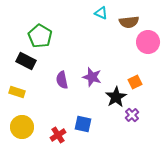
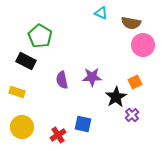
brown semicircle: moved 2 px right, 1 px down; rotated 18 degrees clockwise
pink circle: moved 5 px left, 3 px down
purple star: rotated 18 degrees counterclockwise
